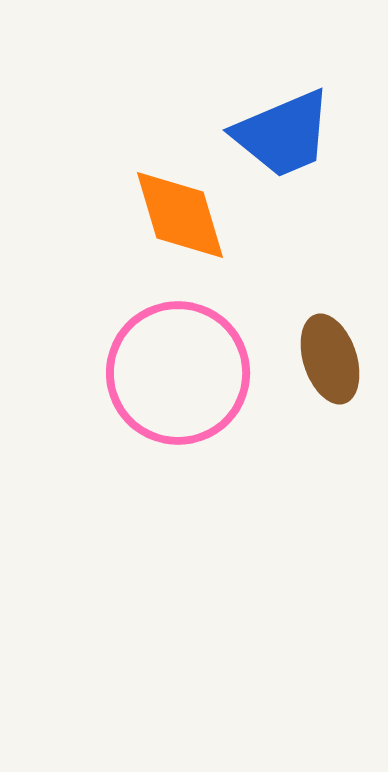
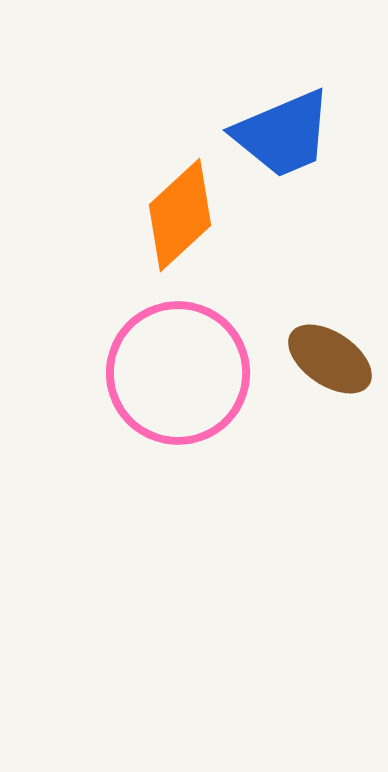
orange diamond: rotated 64 degrees clockwise
brown ellipse: rotated 38 degrees counterclockwise
